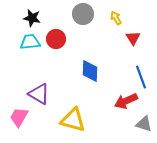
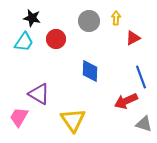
gray circle: moved 6 px right, 7 px down
yellow arrow: rotated 32 degrees clockwise
red triangle: rotated 35 degrees clockwise
cyan trapezoid: moved 6 px left; rotated 130 degrees clockwise
yellow triangle: rotated 40 degrees clockwise
